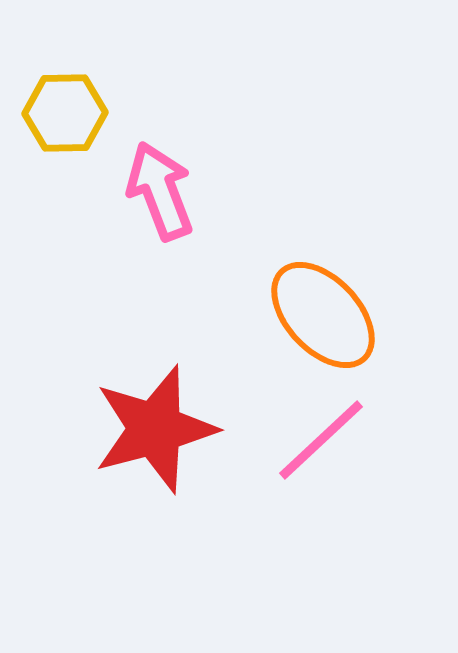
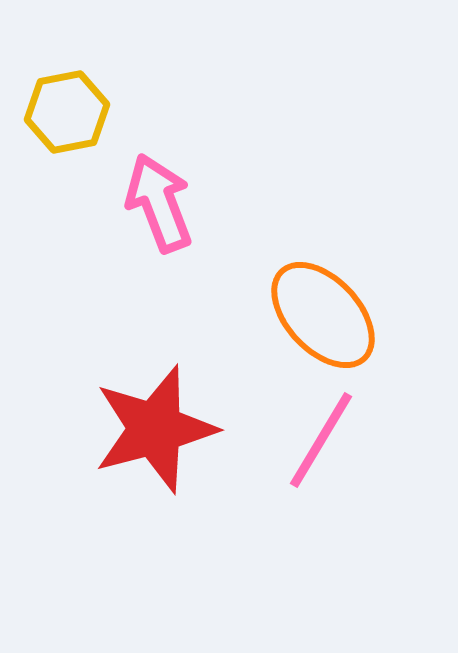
yellow hexagon: moved 2 px right, 1 px up; rotated 10 degrees counterclockwise
pink arrow: moved 1 px left, 12 px down
pink line: rotated 16 degrees counterclockwise
